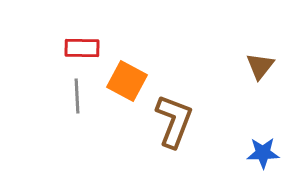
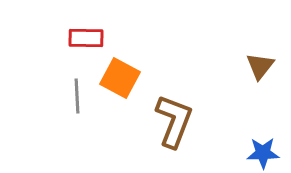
red rectangle: moved 4 px right, 10 px up
orange square: moved 7 px left, 3 px up
